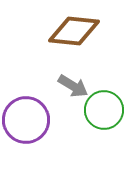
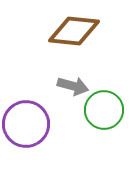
gray arrow: rotated 16 degrees counterclockwise
purple circle: moved 4 px down
